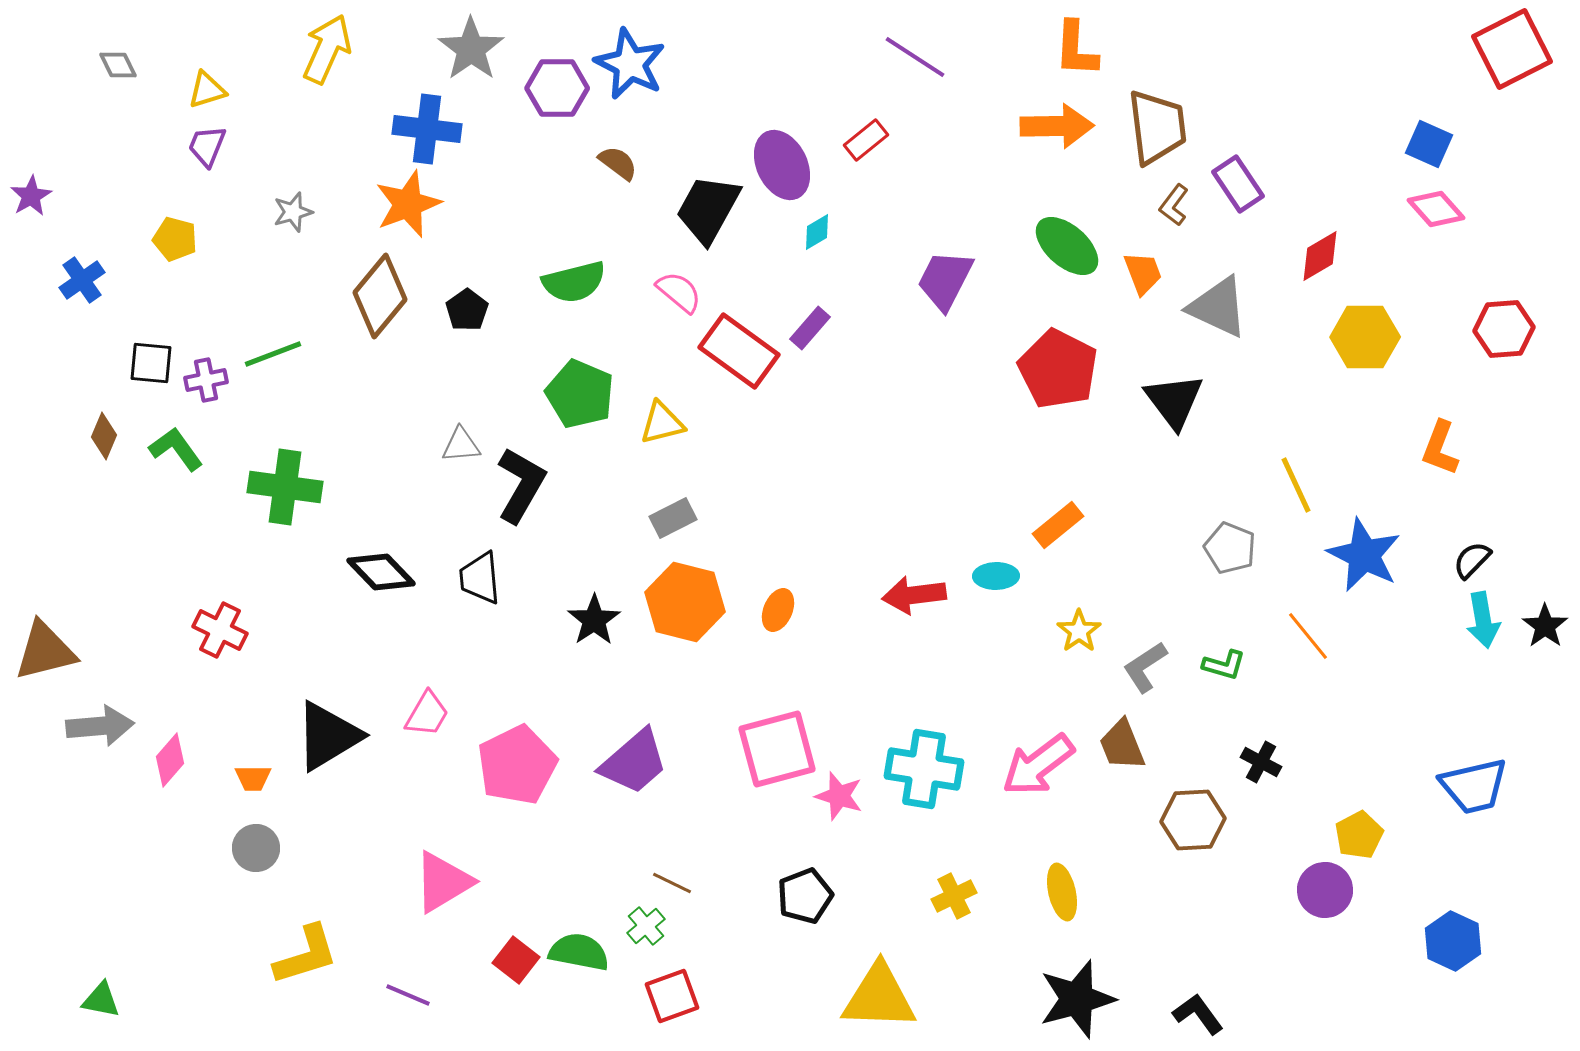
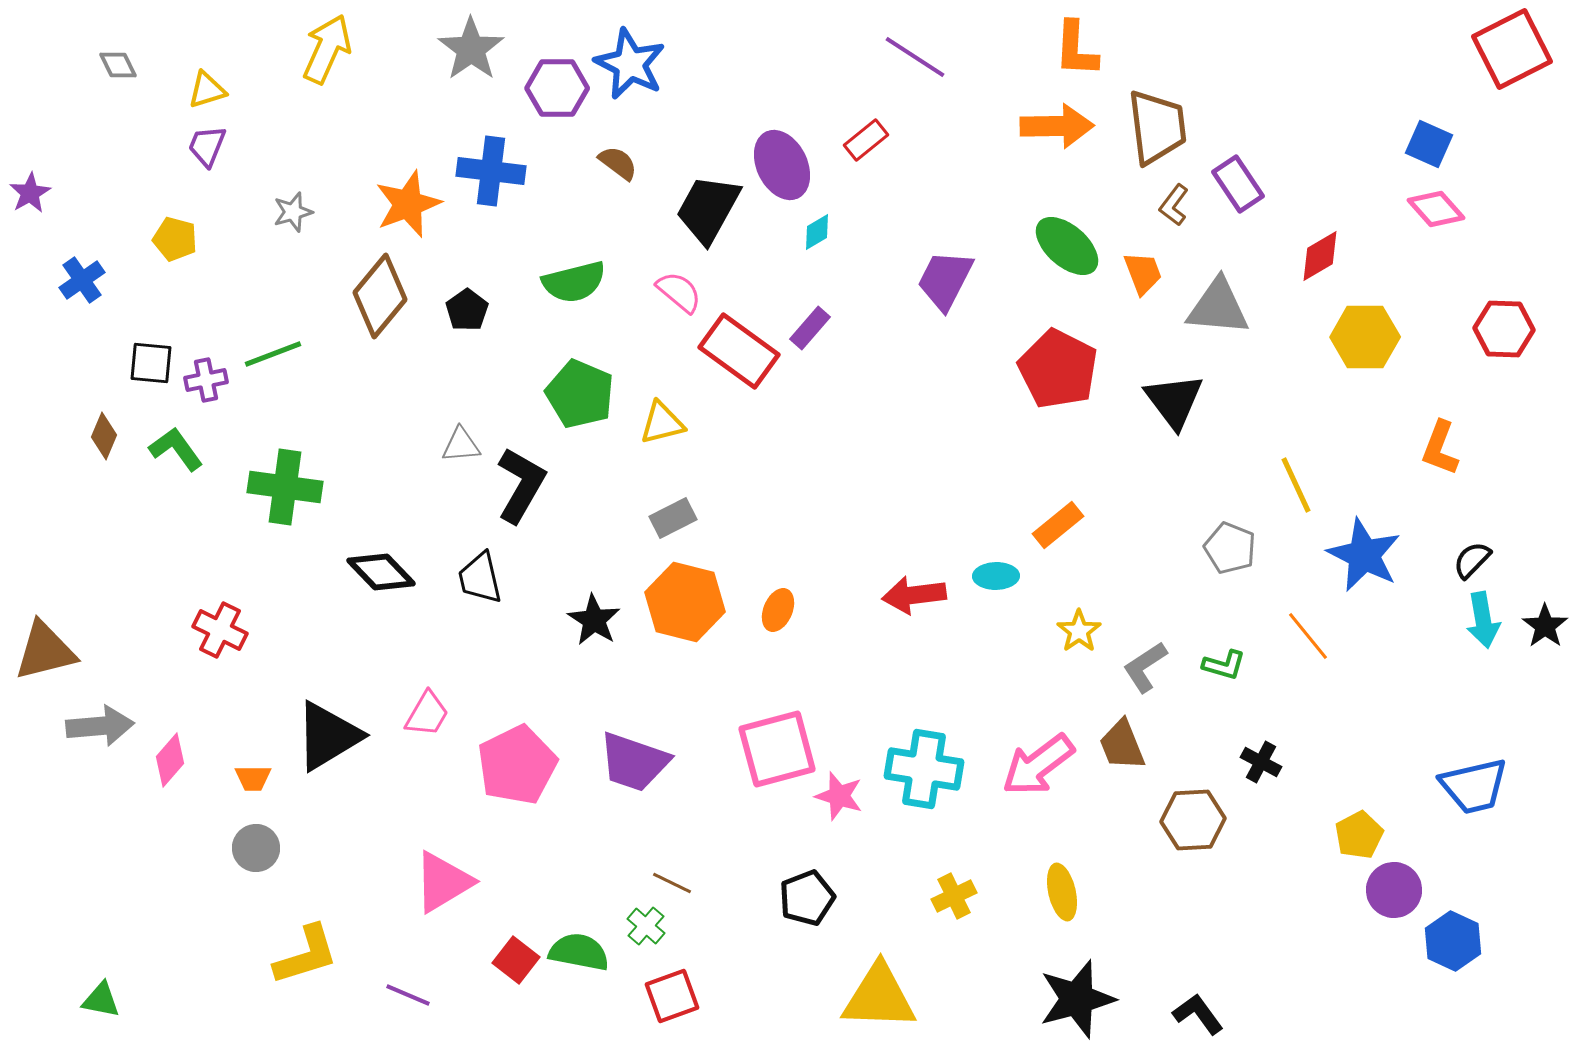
blue cross at (427, 129): moved 64 px right, 42 px down
purple star at (31, 196): moved 1 px left, 3 px up
gray triangle at (1218, 307): rotated 20 degrees counterclockwise
red hexagon at (1504, 329): rotated 6 degrees clockwise
black trapezoid at (480, 578): rotated 8 degrees counterclockwise
black star at (594, 620): rotated 6 degrees counterclockwise
purple trapezoid at (634, 762): rotated 60 degrees clockwise
purple circle at (1325, 890): moved 69 px right
black pentagon at (805, 896): moved 2 px right, 2 px down
green cross at (646, 926): rotated 9 degrees counterclockwise
